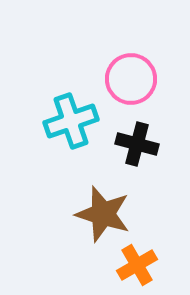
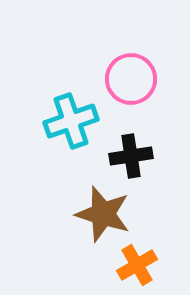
black cross: moved 6 px left, 12 px down; rotated 24 degrees counterclockwise
